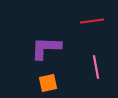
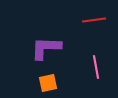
red line: moved 2 px right, 1 px up
